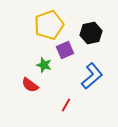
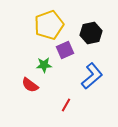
green star: rotated 21 degrees counterclockwise
